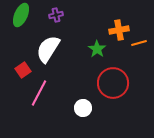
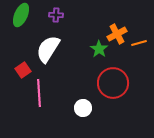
purple cross: rotated 16 degrees clockwise
orange cross: moved 2 px left, 4 px down; rotated 18 degrees counterclockwise
green star: moved 2 px right
pink line: rotated 32 degrees counterclockwise
